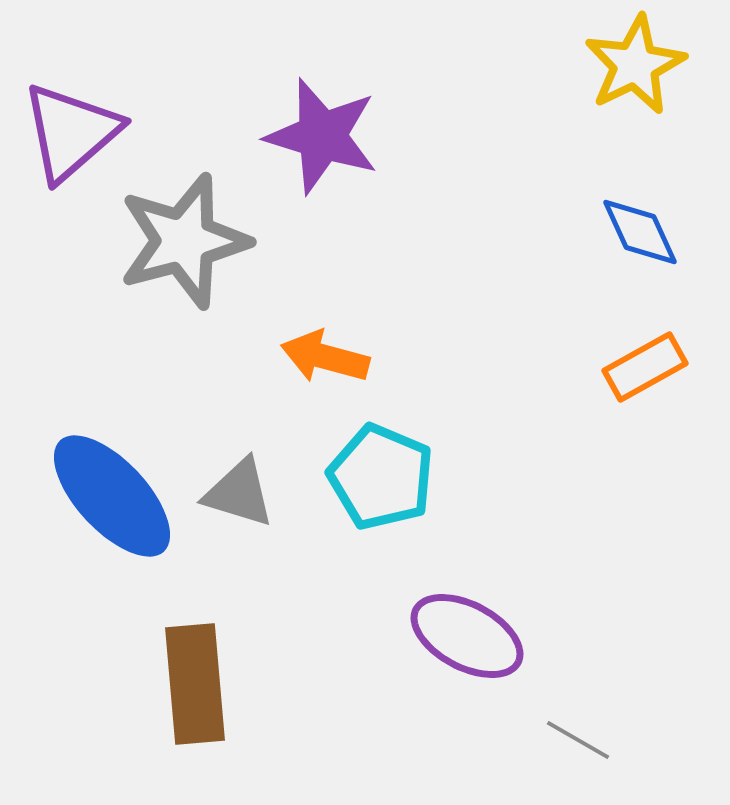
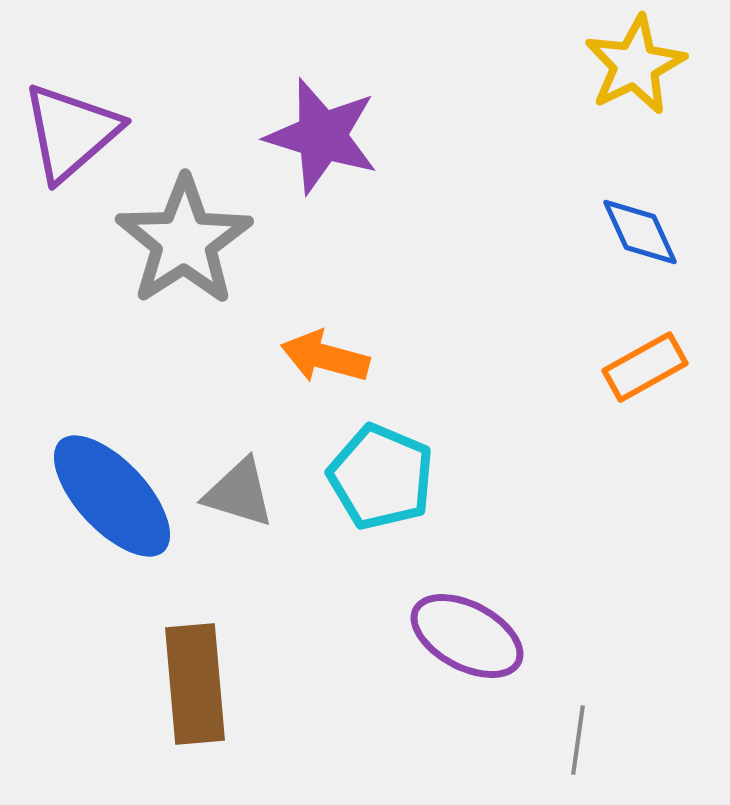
gray star: rotated 18 degrees counterclockwise
gray line: rotated 68 degrees clockwise
